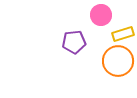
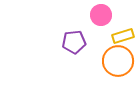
yellow rectangle: moved 2 px down
